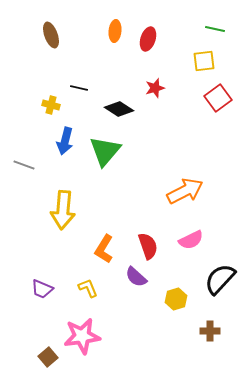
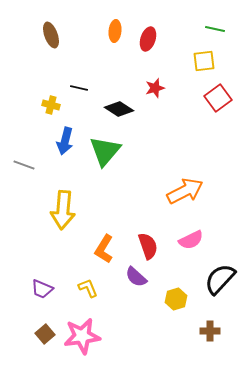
brown square: moved 3 px left, 23 px up
